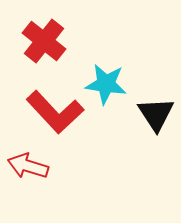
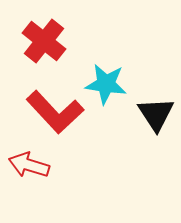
red arrow: moved 1 px right, 1 px up
